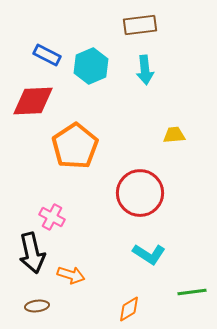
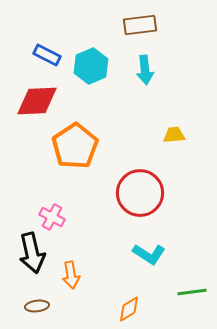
red diamond: moved 4 px right
orange arrow: rotated 64 degrees clockwise
